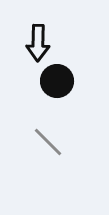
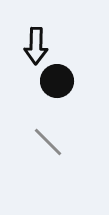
black arrow: moved 2 px left, 3 px down
